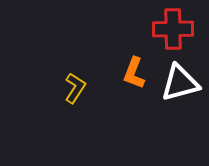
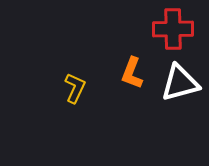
orange L-shape: moved 2 px left
yellow L-shape: rotated 8 degrees counterclockwise
